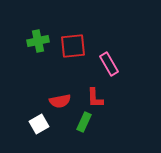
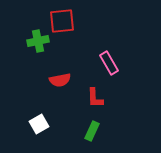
red square: moved 11 px left, 25 px up
pink rectangle: moved 1 px up
red semicircle: moved 21 px up
green rectangle: moved 8 px right, 9 px down
